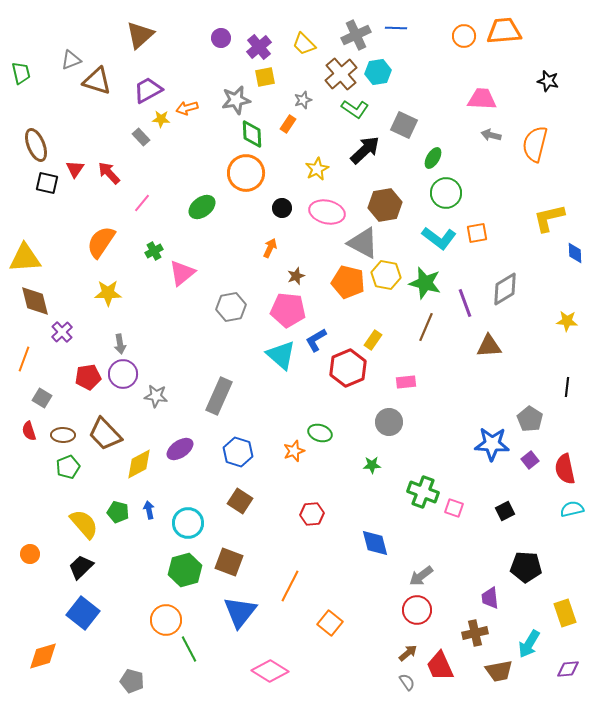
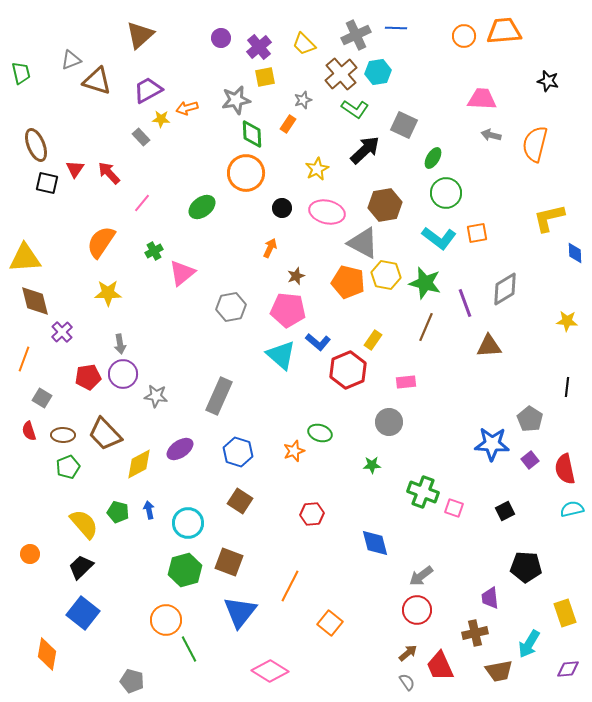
blue L-shape at (316, 340): moved 2 px right, 2 px down; rotated 110 degrees counterclockwise
red hexagon at (348, 368): moved 2 px down
orange diamond at (43, 656): moved 4 px right, 2 px up; rotated 64 degrees counterclockwise
